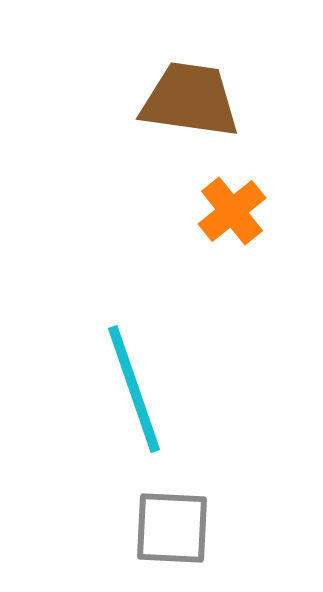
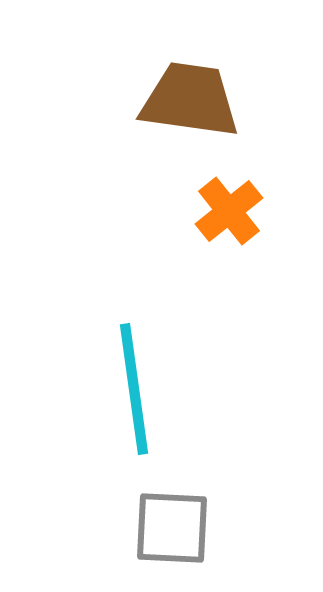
orange cross: moved 3 px left
cyan line: rotated 11 degrees clockwise
